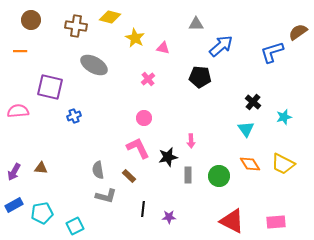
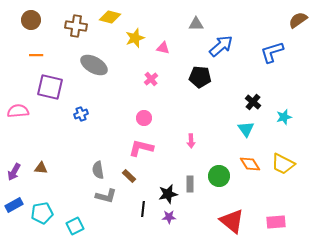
brown semicircle: moved 12 px up
yellow star: rotated 24 degrees clockwise
orange line: moved 16 px right, 4 px down
pink cross: moved 3 px right
blue cross: moved 7 px right, 2 px up
pink L-shape: moved 3 px right; rotated 50 degrees counterclockwise
black star: moved 37 px down
gray rectangle: moved 2 px right, 9 px down
red triangle: rotated 12 degrees clockwise
